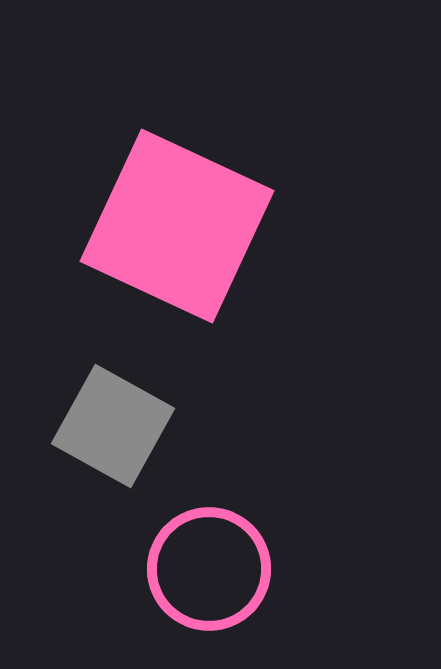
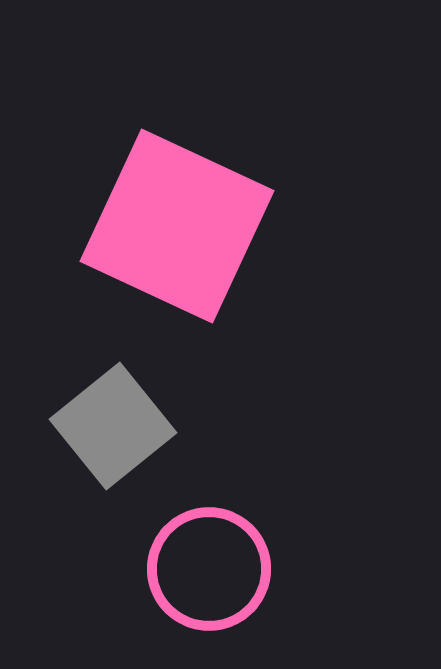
gray square: rotated 22 degrees clockwise
